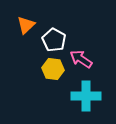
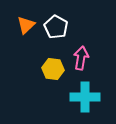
white pentagon: moved 2 px right, 13 px up
pink arrow: moved 1 px up; rotated 65 degrees clockwise
cyan cross: moved 1 px left, 1 px down
